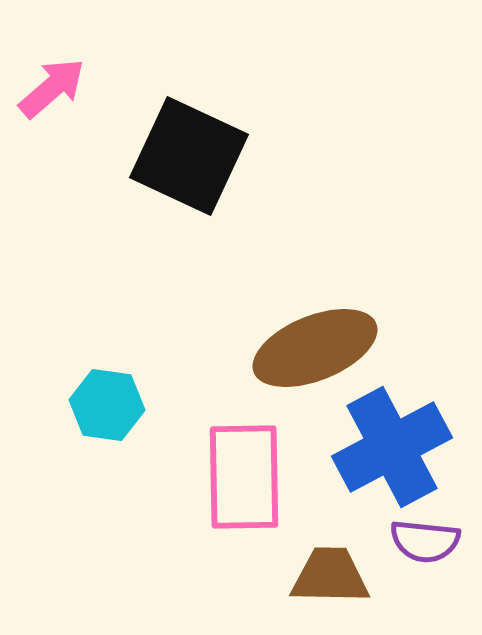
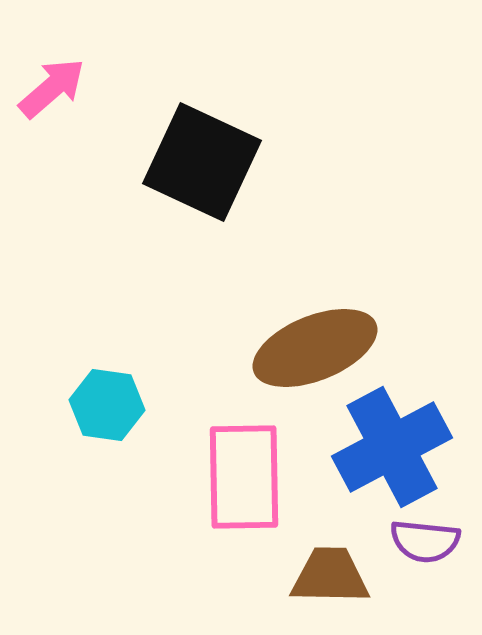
black square: moved 13 px right, 6 px down
